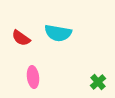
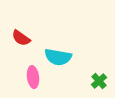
cyan semicircle: moved 24 px down
green cross: moved 1 px right, 1 px up
